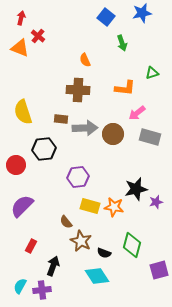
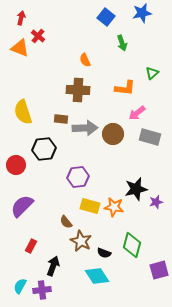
green triangle: rotated 24 degrees counterclockwise
